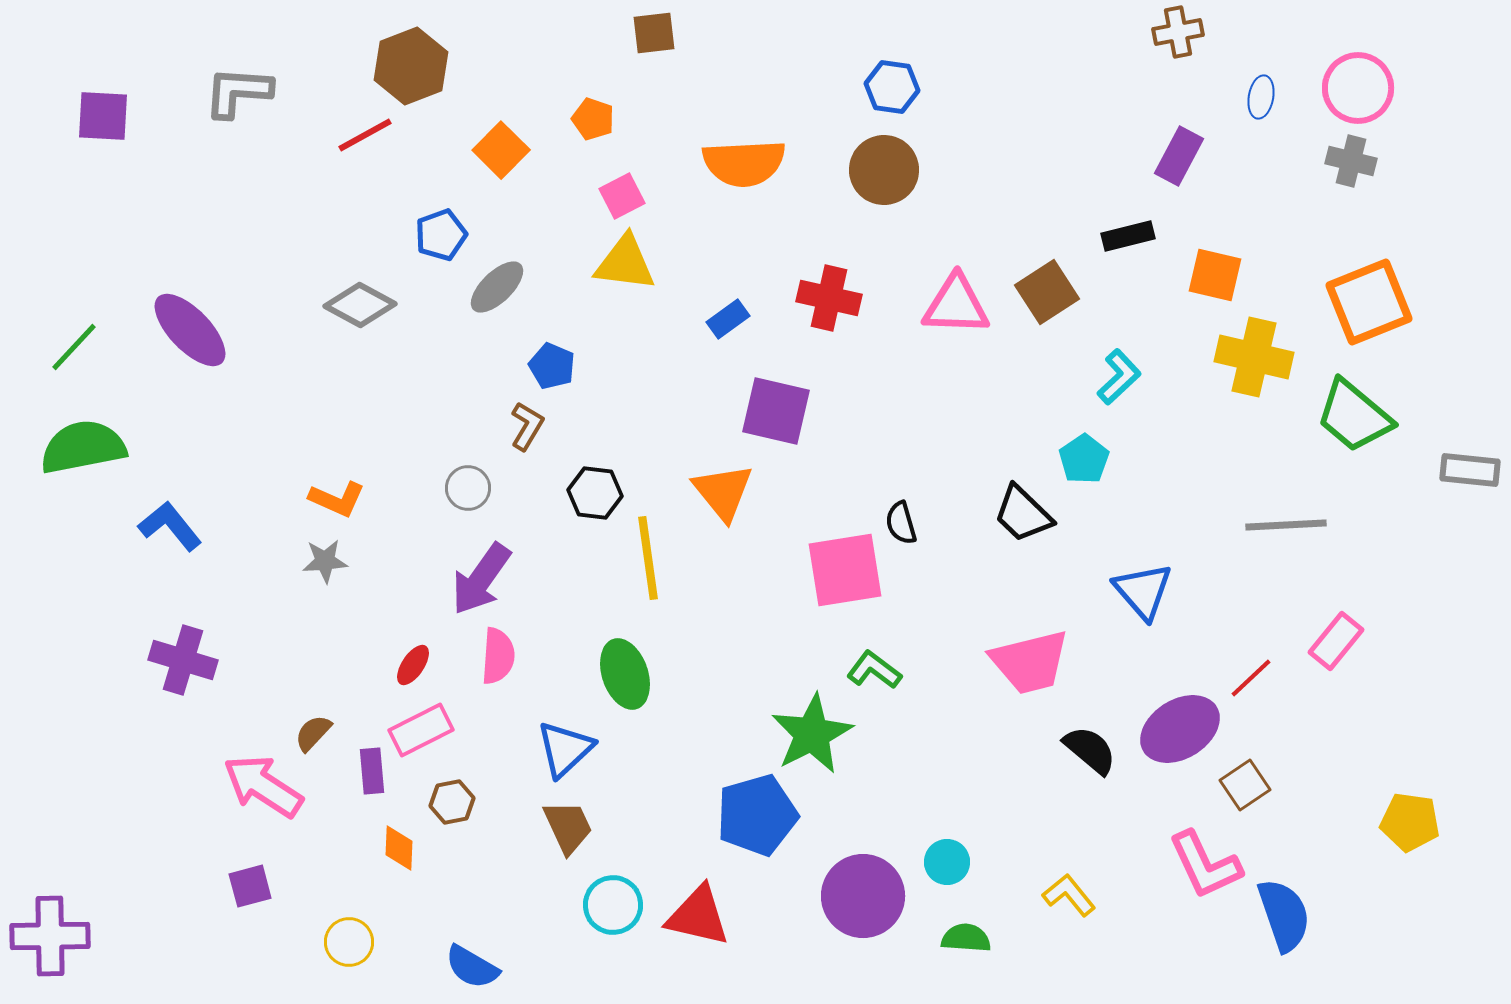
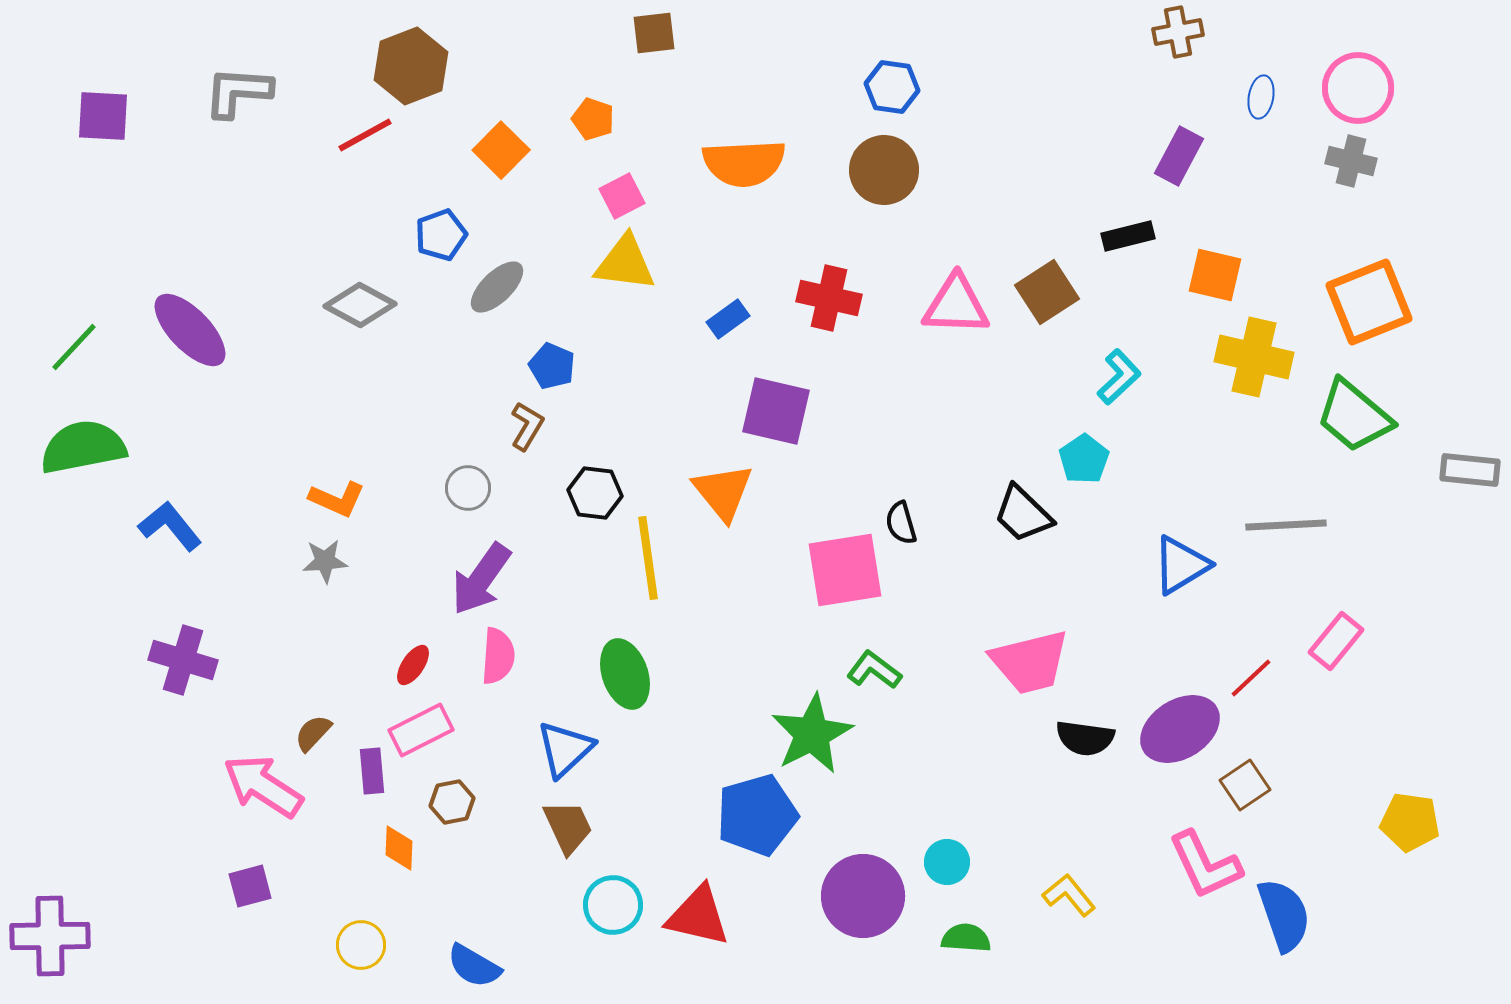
blue triangle at (1143, 591): moved 38 px right, 26 px up; rotated 40 degrees clockwise
black semicircle at (1090, 750): moved 5 px left, 12 px up; rotated 148 degrees clockwise
yellow circle at (349, 942): moved 12 px right, 3 px down
blue semicircle at (472, 967): moved 2 px right, 1 px up
